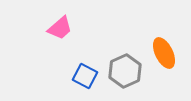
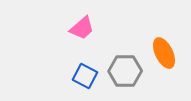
pink trapezoid: moved 22 px right
gray hexagon: rotated 24 degrees clockwise
